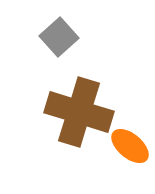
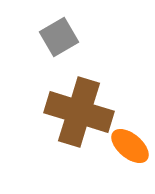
gray square: rotated 12 degrees clockwise
